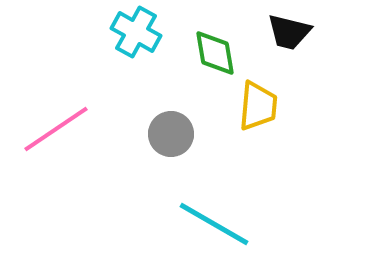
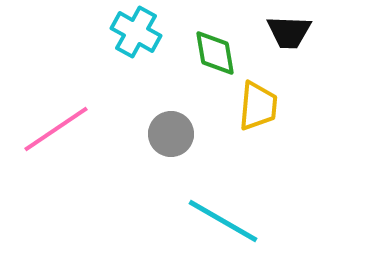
black trapezoid: rotated 12 degrees counterclockwise
cyan line: moved 9 px right, 3 px up
